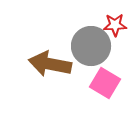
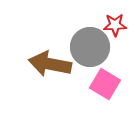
gray circle: moved 1 px left, 1 px down
pink square: moved 1 px down
